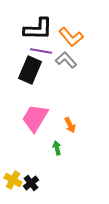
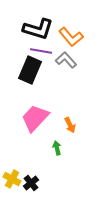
black L-shape: rotated 16 degrees clockwise
pink trapezoid: rotated 12 degrees clockwise
yellow cross: moved 1 px left, 1 px up
